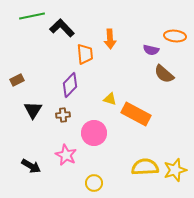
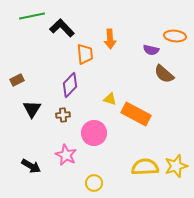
black triangle: moved 1 px left, 1 px up
yellow star: moved 1 px right, 4 px up
